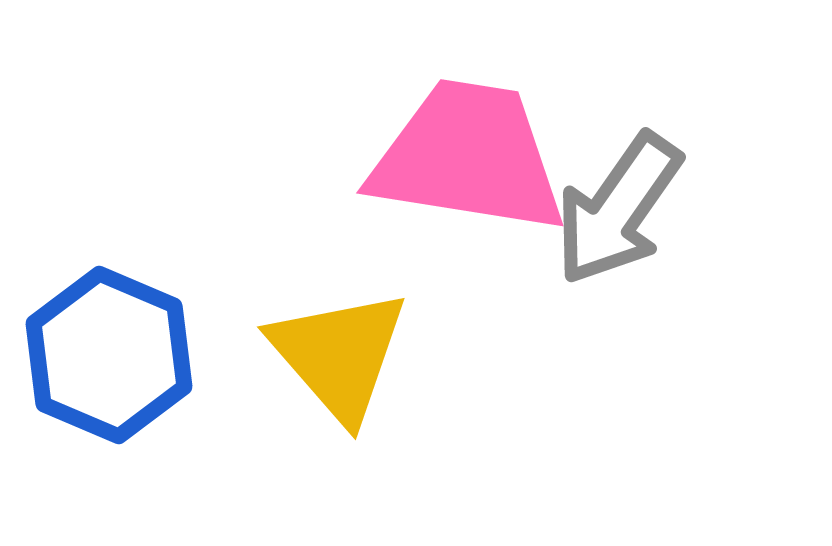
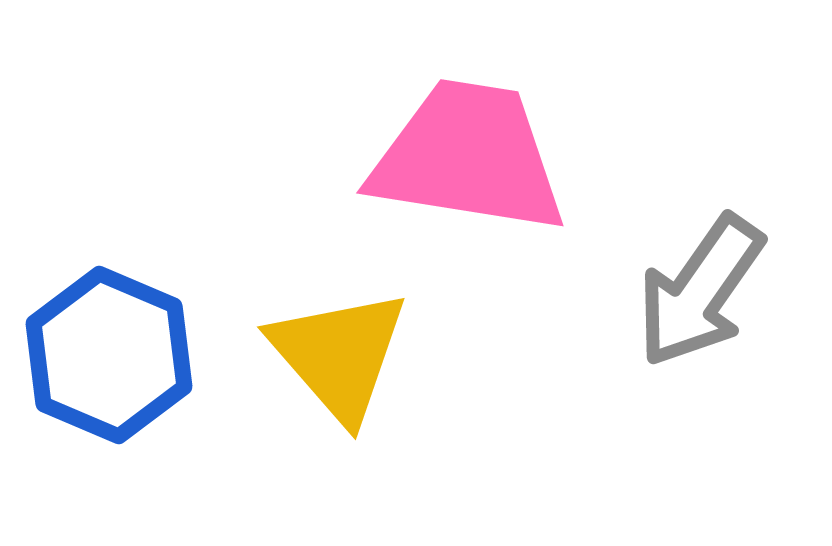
gray arrow: moved 82 px right, 82 px down
